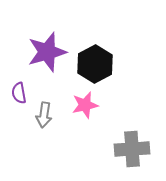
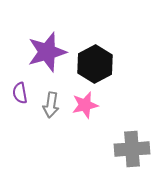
purple semicircle: moved 1 px right
gray arrow: moved 7 px right, 10 px up
